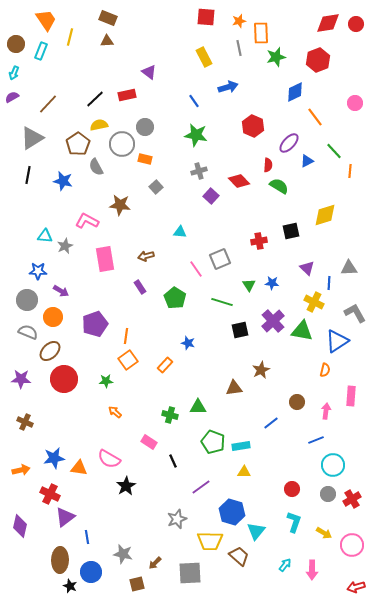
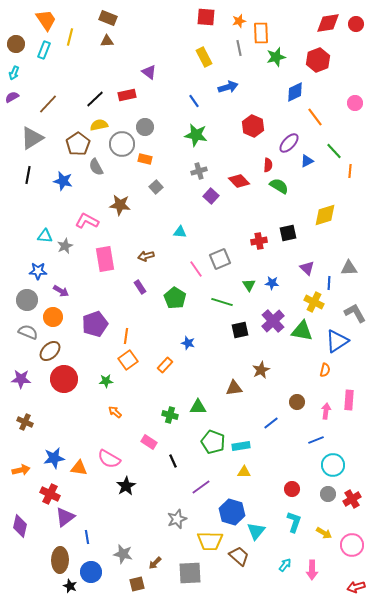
cyan rectangle at (41, 51): moved 3 px right, 1 px up
black square at (291, 231): moved 3 px left, 2 px down
pink rectangle at (351, 396): moved 2 px left, 4 px down
